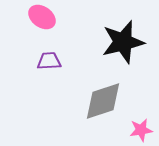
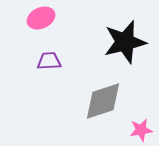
pink ellipse: moved 1 px left, 1 px down; rotated 60 degrees counterclockwise
black star: moved 2 px right
